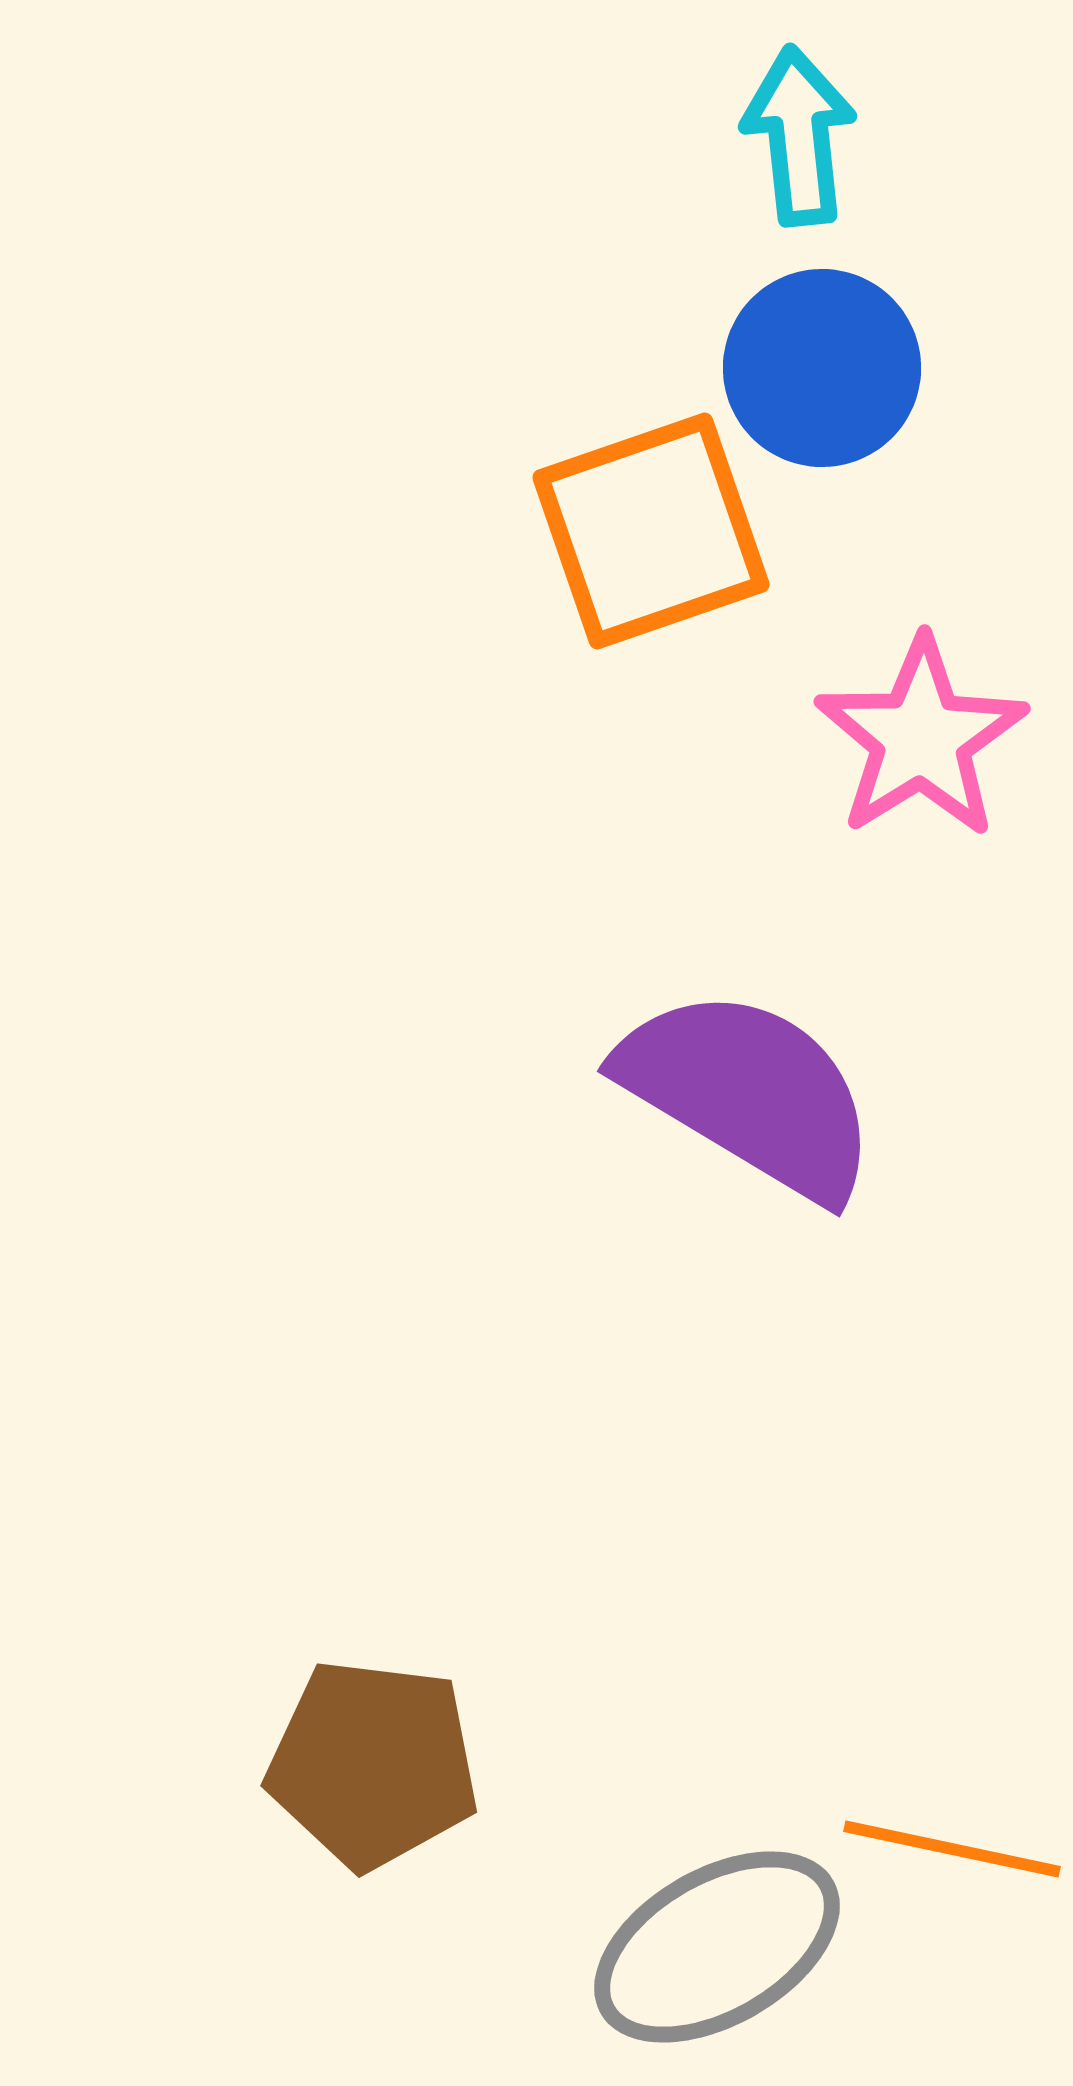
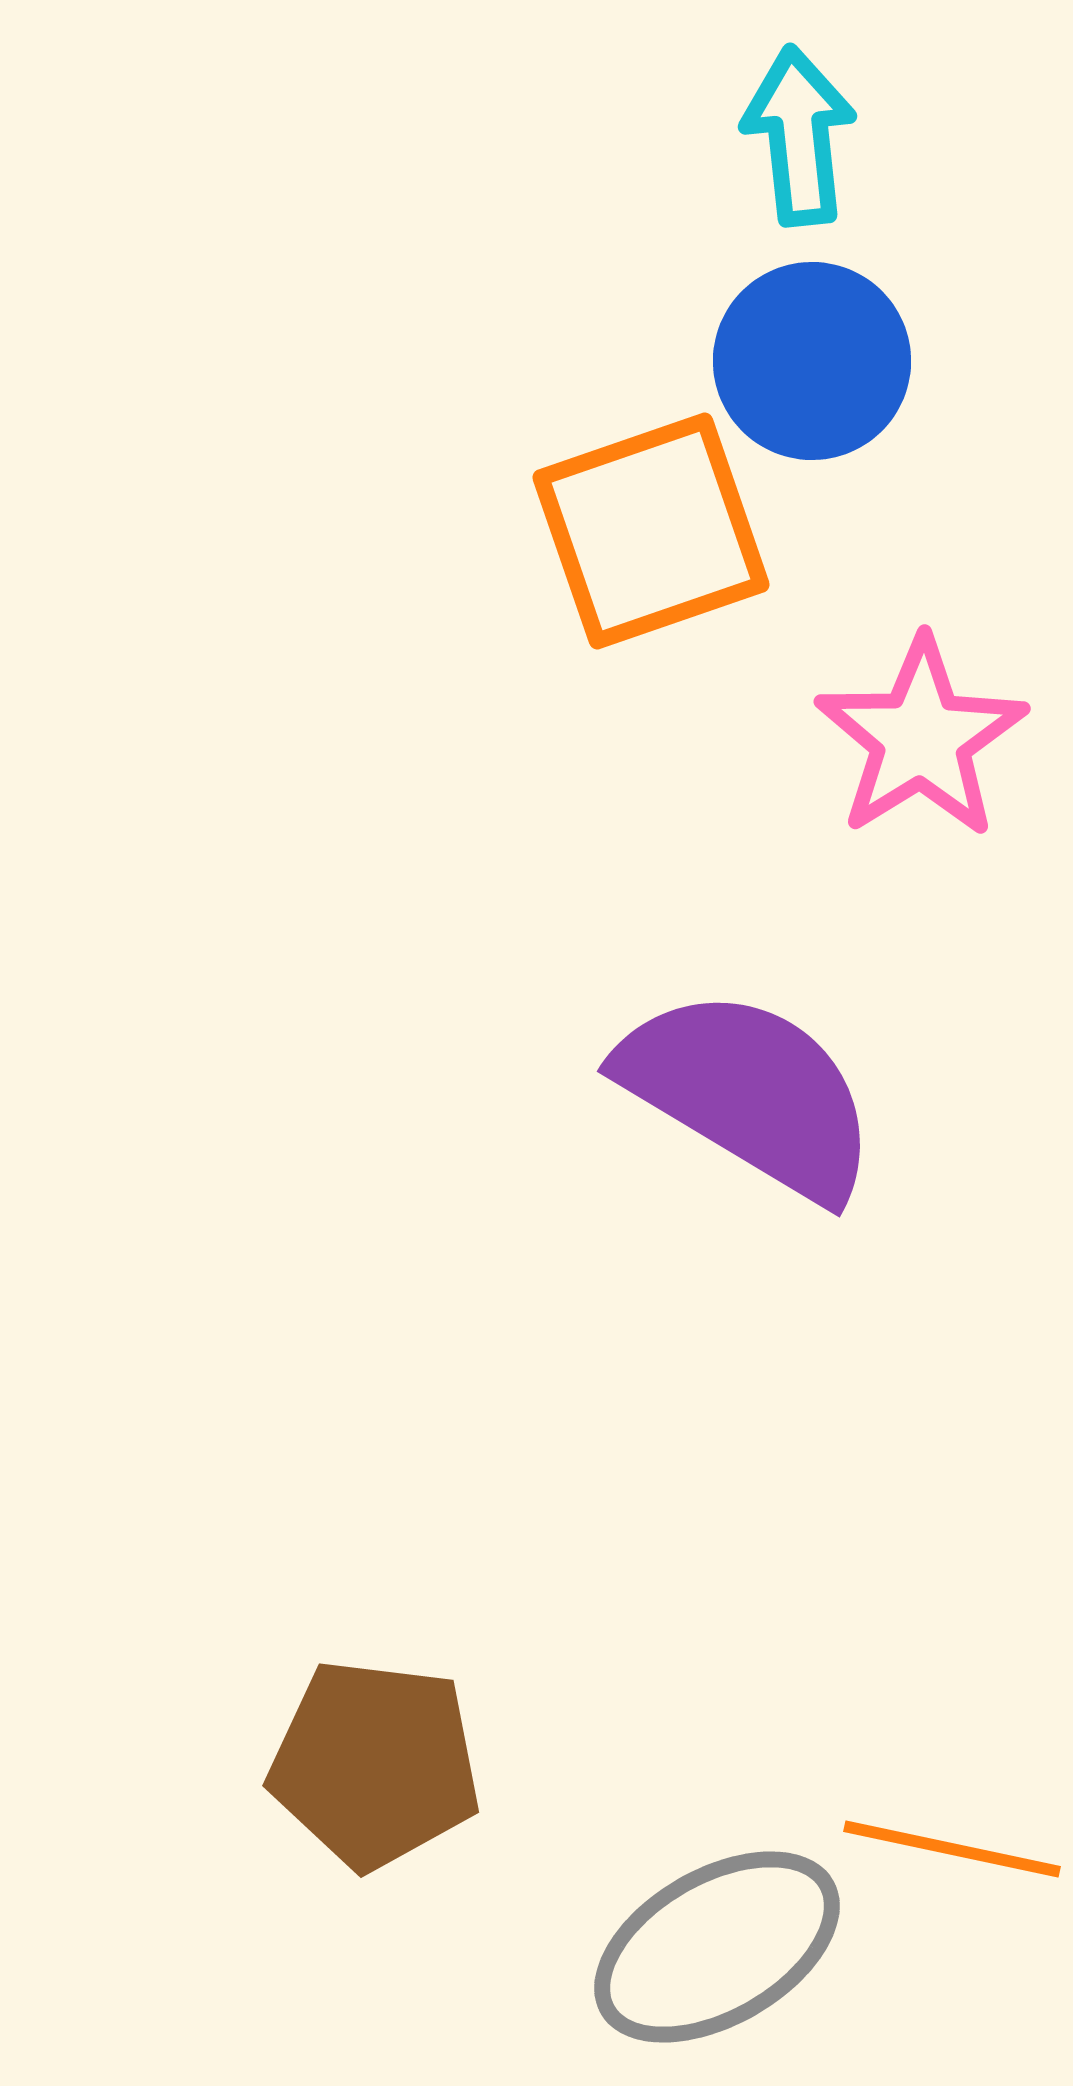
blue circle: moved 10 px left, 7 px up
brown pentagon: moved 2 px right
